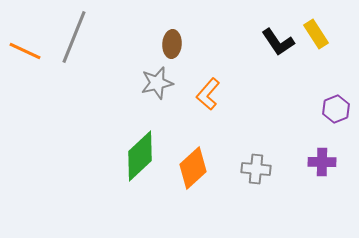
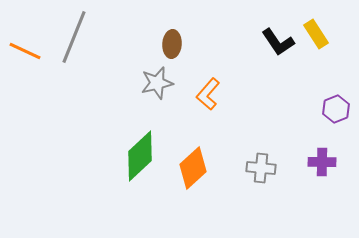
gray cross: moved 5 px right, 1 px up
